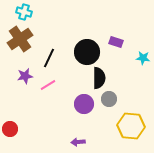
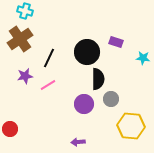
cyan cross: moved 1 px right, 1 px up
black semicircle: moved 1 px left, 1 px down
gray circle: moved 2 px right
